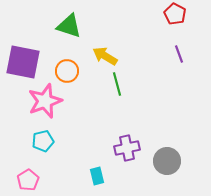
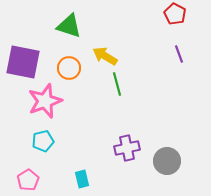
orange circle: moved 2 px right, 3 px up
cyan rectangle: moved 15 px left, 3 px down
